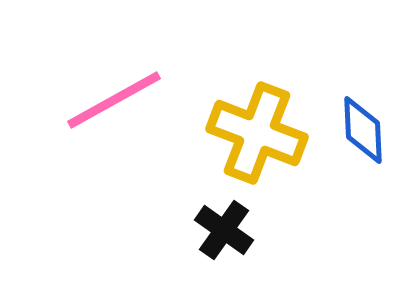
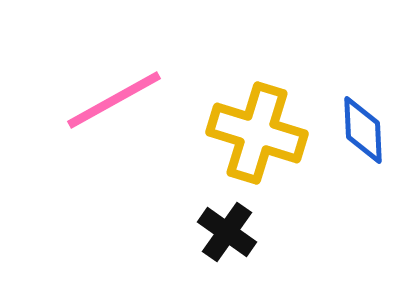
yellow cross: rotated 4 degrees counterclockwise
black cross: moved 3 px right, 2 px down
